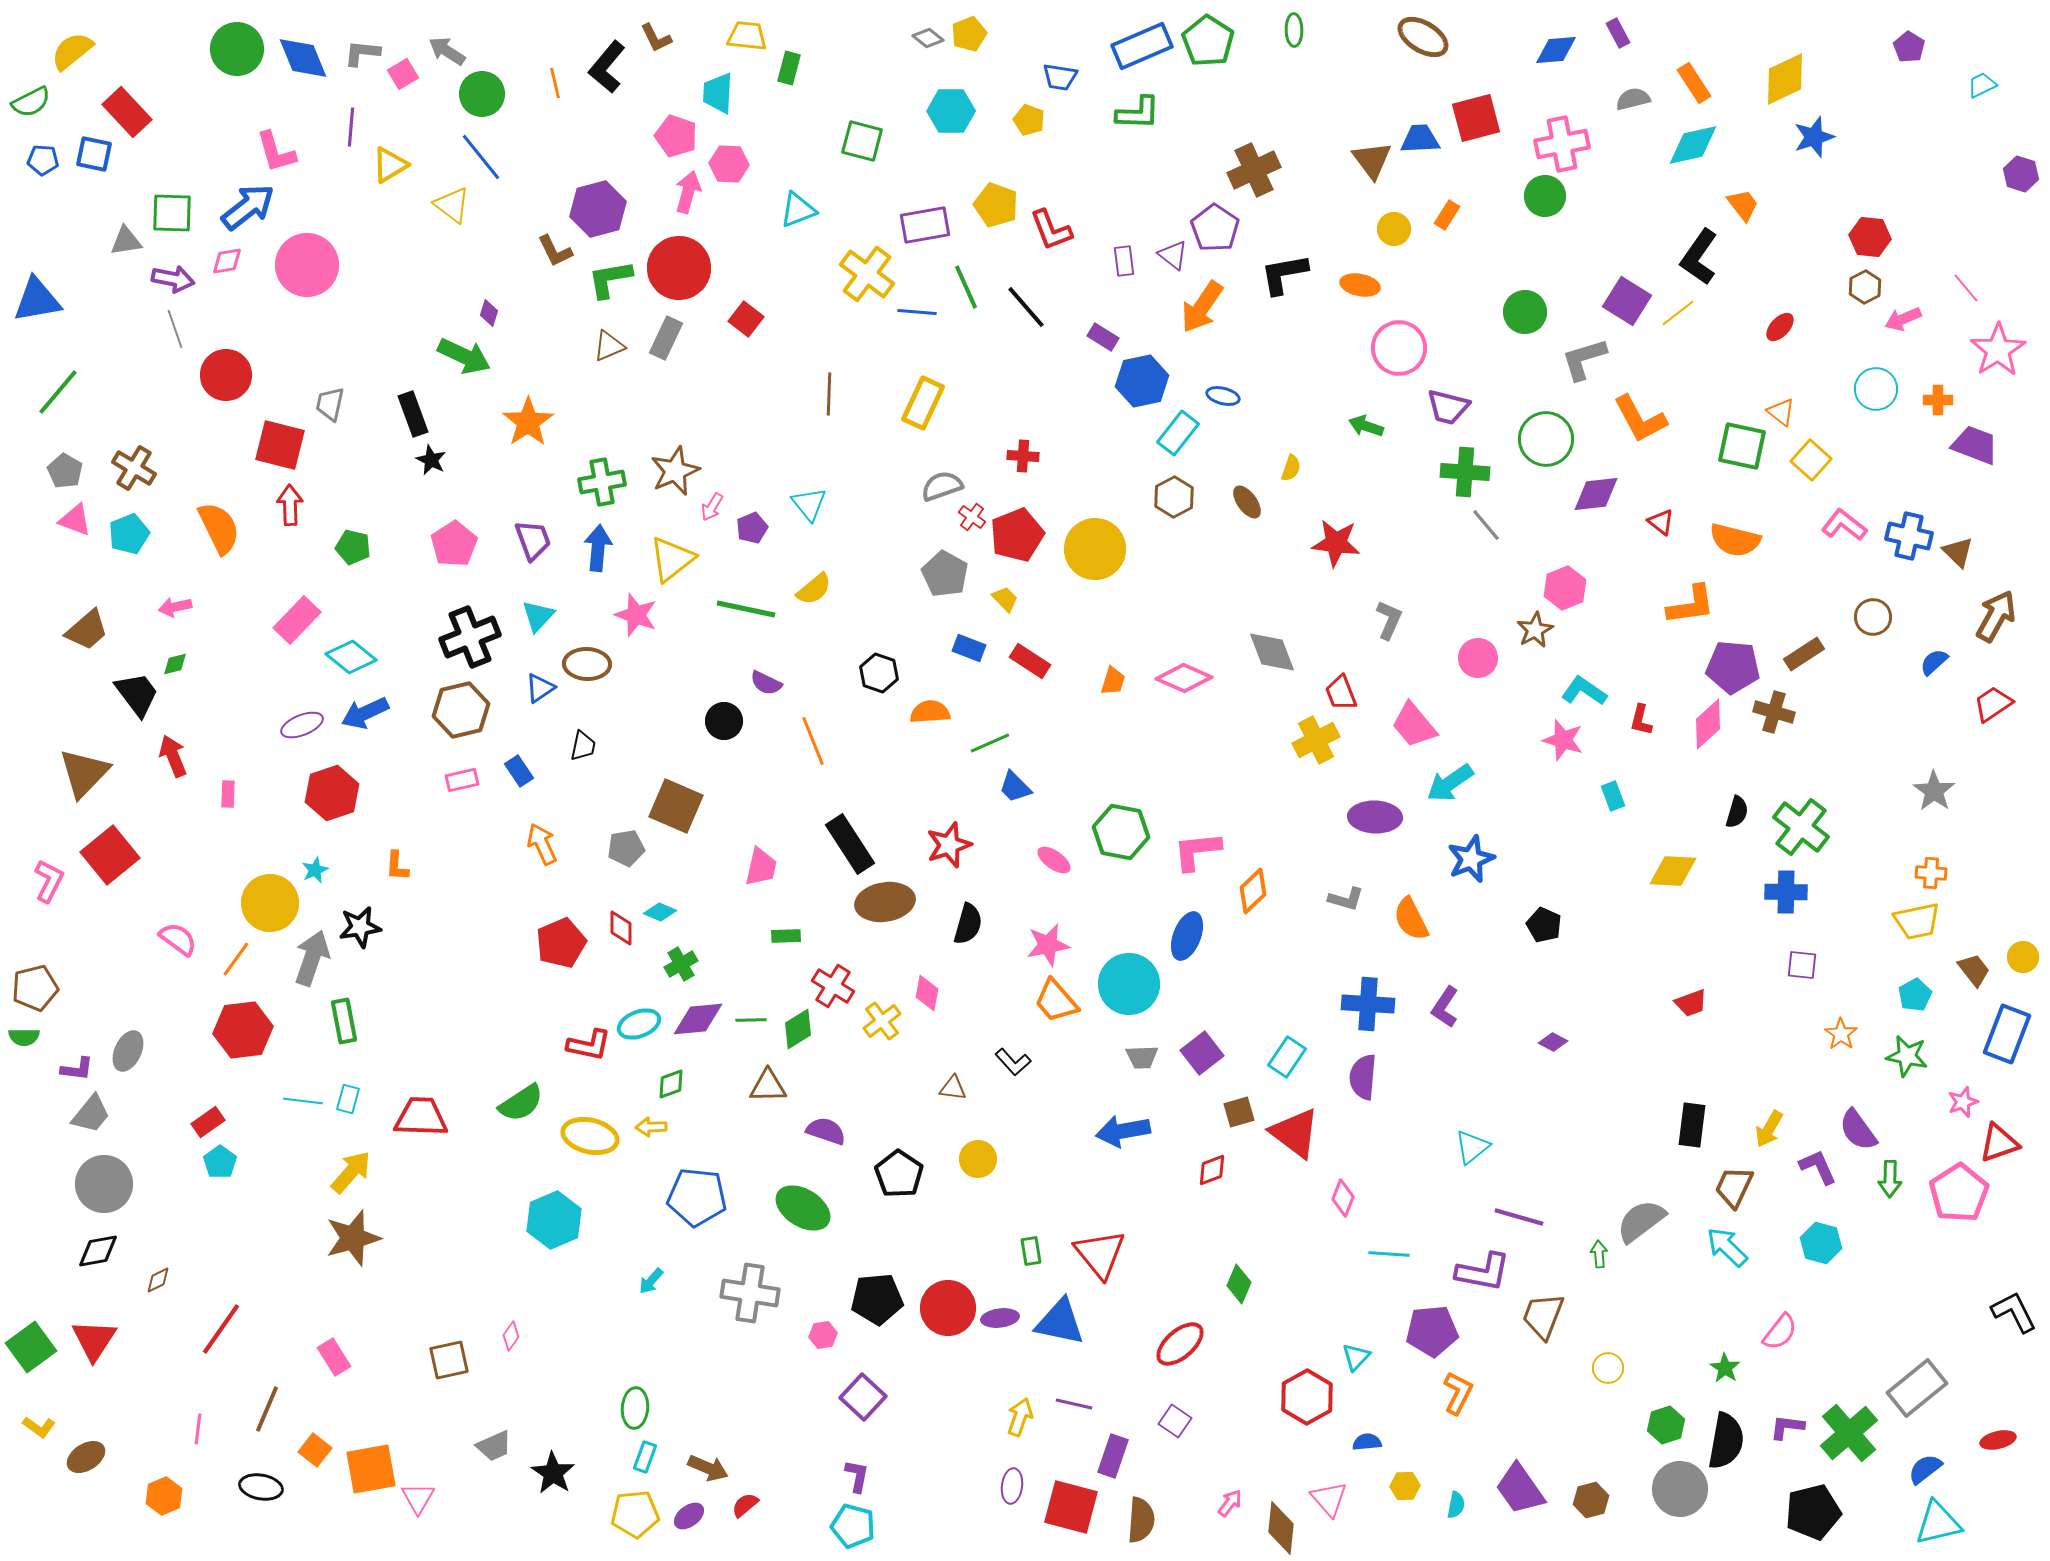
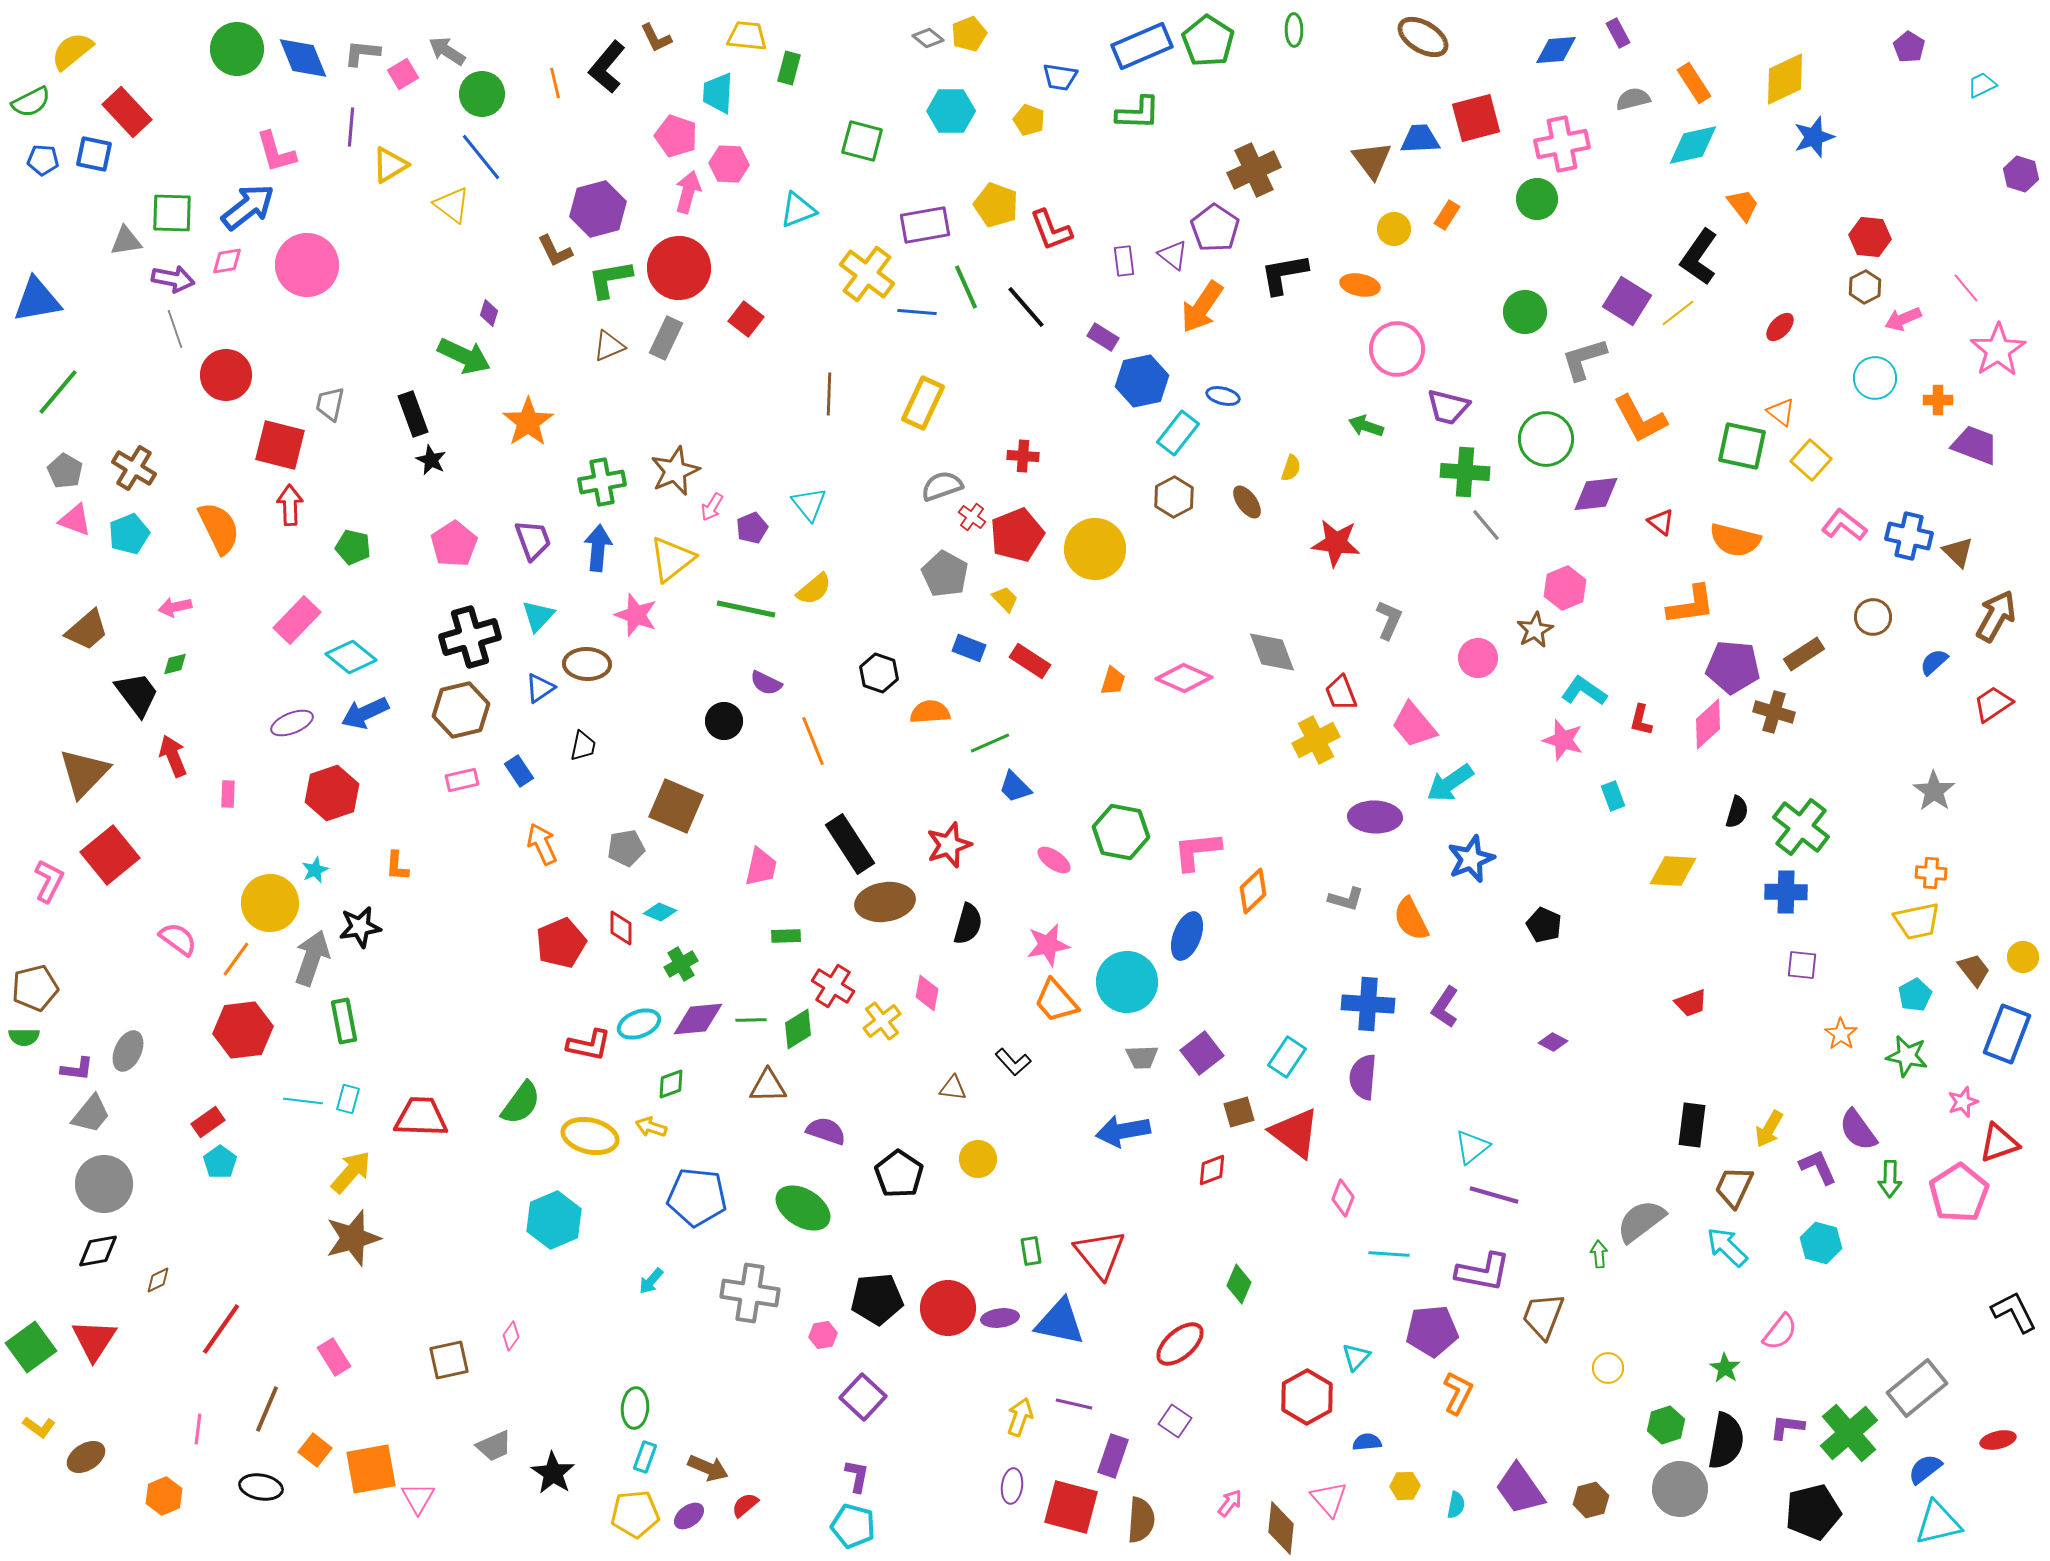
green circle at (1545, 196): moved 8 px left, 3 px down
pink circle at (1399, 348): moved 2 px left, 1 px down
cyan circle at (1876, 389): moved 1 px left, 11 px up
black cross at (470, 637): rotated 6 degrees clockwise
purple ellipse at (302, 725): moved 10 px left, 2 px up
cyan circle at (1129, 984): moved 2 px left, 2 px up
green semicircle at (521, 1103): rotated 21 degrees counterclockwise
yellow arrow at (651, 1127): rotated 20 degrees clockwise
purple line at (1519, 1217): moved 25 px left, 22 px up
